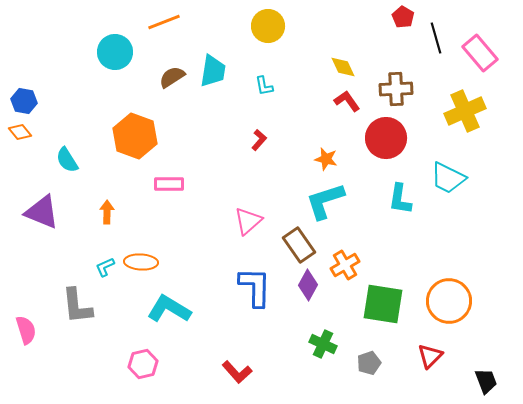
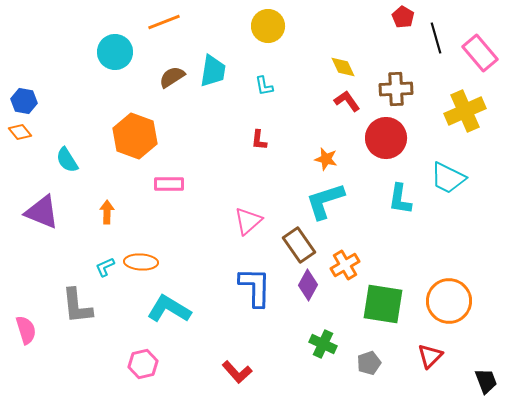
red L-shape at (259, 140): rotated 145 degrees clockwise
